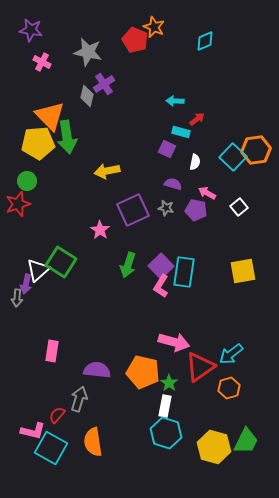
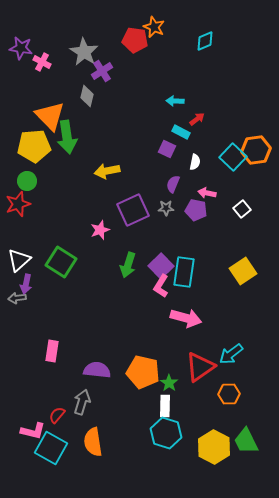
purple star at (31, 30): moved 10 px left, 18 px down
red pentagon at (135, 40): rotated 15 degrees counterclockwise
gray star at (88, 52): moved 4 px left; rotated 20 degrees clockwise
purple cross at (104, 84): moved 2 px left, 13 px up
cyan rectangle at (181, 132): rotated 12 degrees clockwise
yellow pentagon at (38, 143): moved 4 px left, 3 px down
purple semicircle at (173, 184): rotated 84 degrees counterclockwise
pink arrow at (207, 193): rotated 18 degrees counterclockwise
white square at (239, 207): moved 3 px right, 2 px down
gray star at (166, 208): rotated 14 degrees counterclockwise
pink star at (100, 230): rotated 18 degrees clockwise
white triangle at (38, 270): moved 19 px left, 10 px up
yellow square at (243, 271): rotated 24 degrees counterclockwise
gray arrow at (17, 298): rotated 78 degrees clockwise
pink arrow at (174, 342): moved 12 px right, 24 px up
orange hexagon at (229, 388): moved 6 px down; rotated 15 degrees clockwise
gray arrow at (79, 399): moved 3 px right, 3 px down
white rectangle at (165, 406): rotated 10 degrees counterclockwise
green trapezoid at (246, 441): rotated 128 degrees clockwise
yellow hexagon at (214, 447): rotated 12 degrees clockwise
